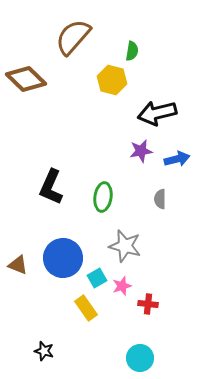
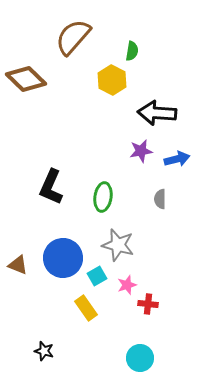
yellow hexagon: rotated 12 degrees clockwise
black arrow: rotated 18 degrees clockwise
gray star: moved 7 px left, 1 px up
cyan square: moved 2 px up
pink star: moved 5 px right, 1 px up
